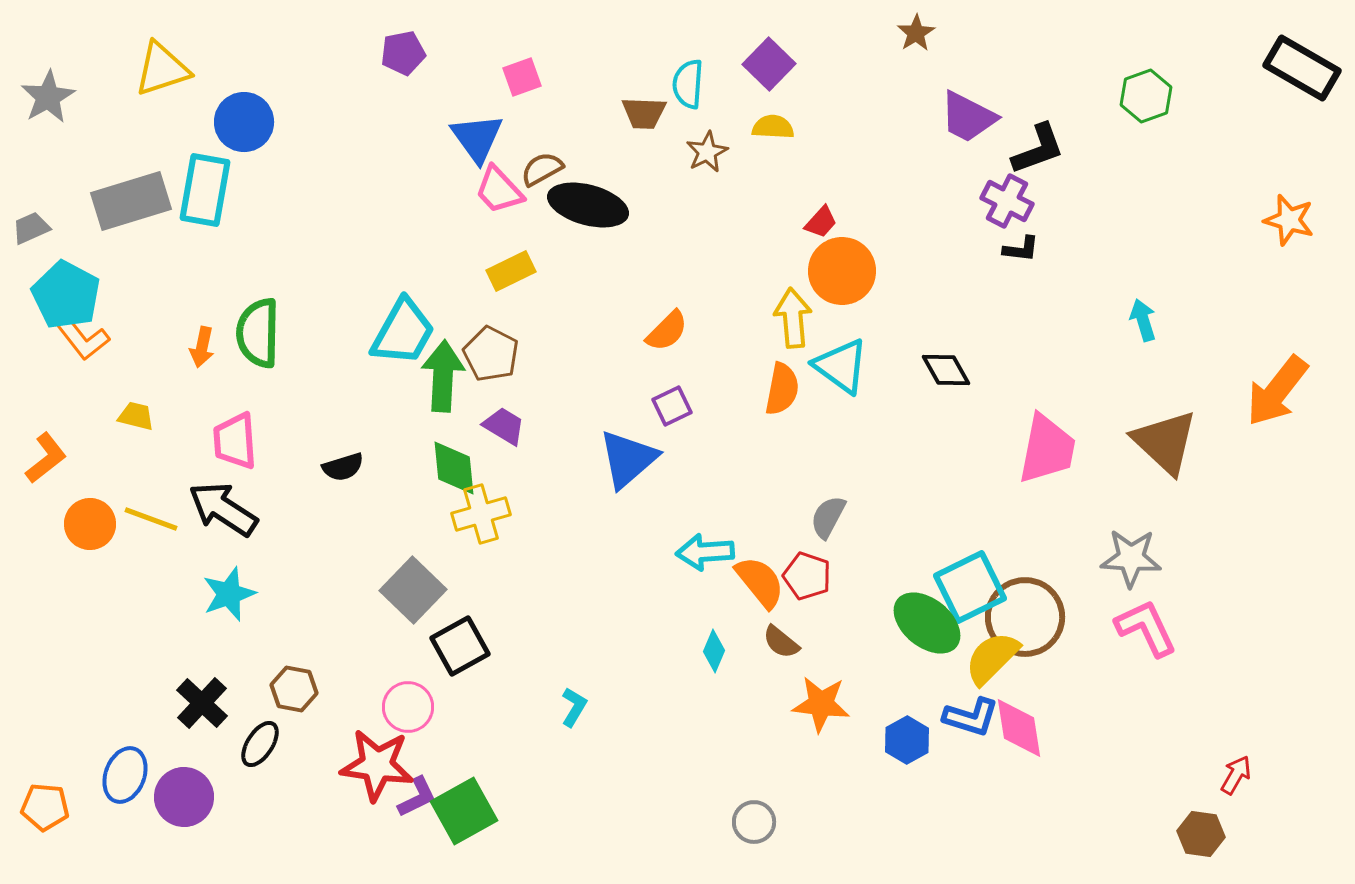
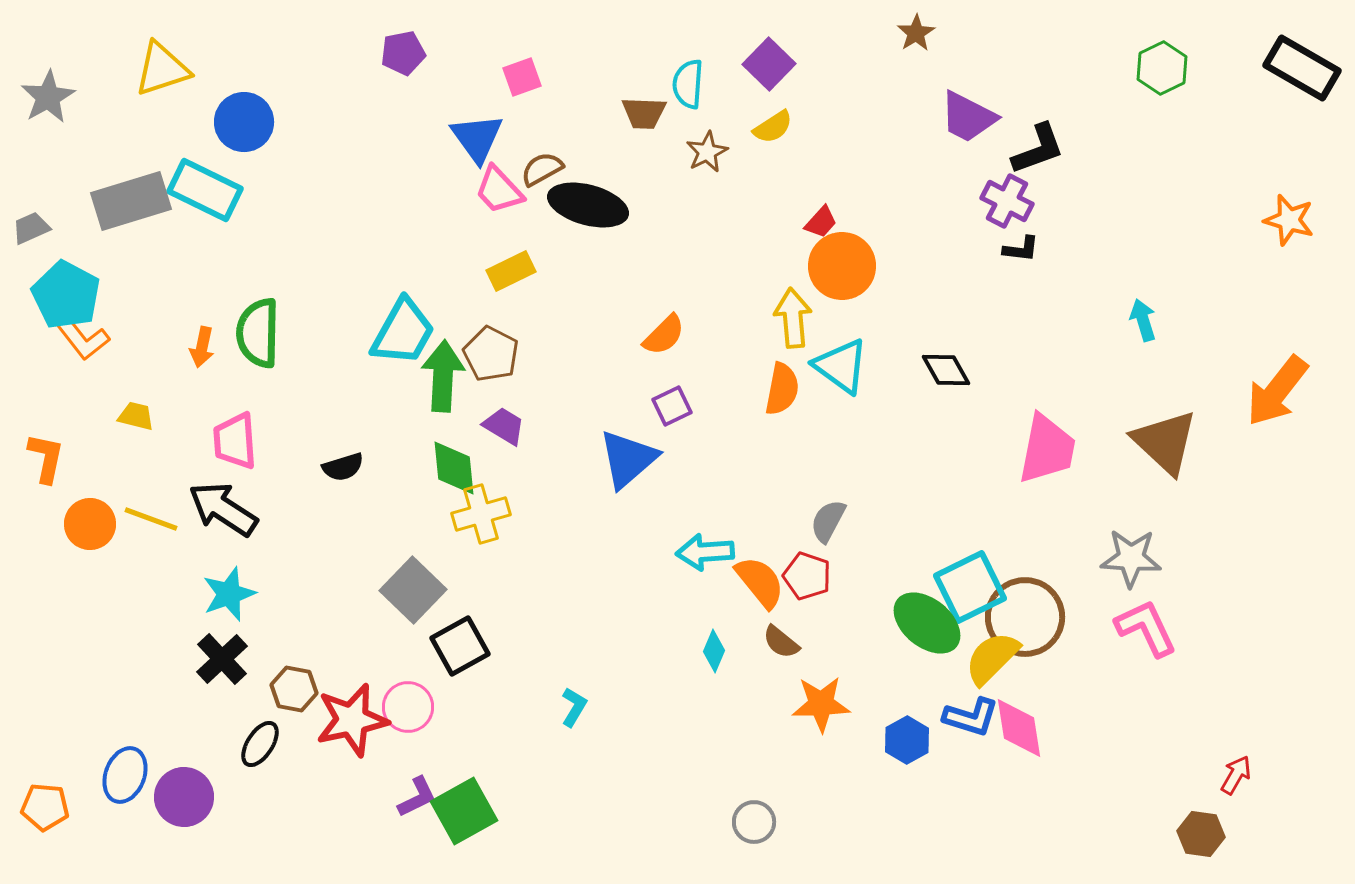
green hexagon at (1146, 96): moved 16 px right, 28 px up; rotated 6 degrees counterclockwise
yellow semicircle at (773, 127): rotated 144 degrees clockwise
cyan rectangle at (205, 190): rotated 74 degrees counterclockwise
orange circle at (842, 271): moved 5 px up
orange semicircle at (667, 331): moved 3 px left, 4 px down
orange L-shape at (46, 458): rotated 40 degrees counterclockwise
gray semicircle at (828, 517): moved 4 px down
black cross at (202, 703): moved 20 px right, 44 px up; rotated 4 degrees clockwise
orange star at (821, 704): rotated 8 degrees counterclockwise
red star at (377, 765): moved 25 px left, 45 px up; rotated 20 degrees counterclockwise
